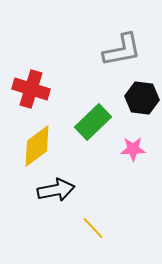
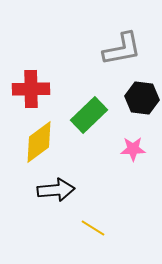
gray L-shape: moved 1 px up
red cross: rotated 18 degrees counterclockwise
green rectangle: moved 4 px left, 7 px up
yellow diamond: moved 2 px right, 4 px up
black arrow: rotated 6 degrees clockwise
yellow line: rotated 15 degrees counterclockwise
